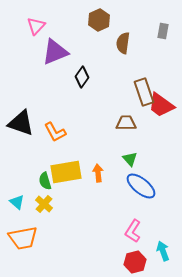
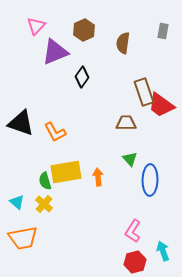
brown hexagon: moved 15 px left, 10 px down
orange arrow: moved 4 px down
blue ellipse: moved 9 px right, 6 px up; rotated 52 degrees clockwise
